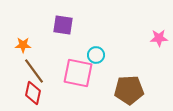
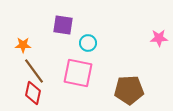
cyan circle: moved 8 px left, 12 px up
